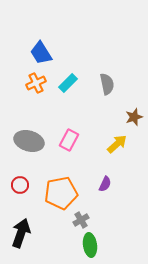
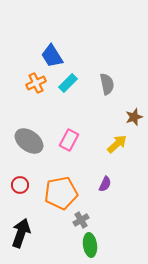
blue trapezoid: moved 11 px right, 3 px down
gray ellipse: rotated 20 degrees clockwise
